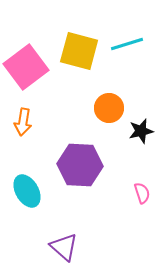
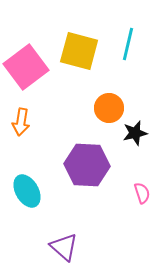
cyan line: moved 1 px right; rotated 60 degrees counterclockwise
orange arrow: moved 2 px left
black star: moved 6 px left, 2 px down
purple hexagon: moved 7 px right
